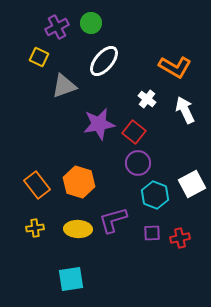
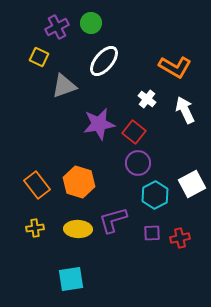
cyan hexagon: rotated 12 degrees clockwise
